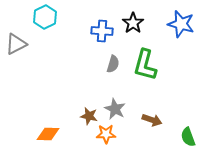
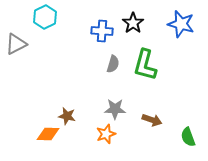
gray star: rotated 25 degrees counterclockwise
brown star: moved 22 px left
orange star: rotated 18 degrees counterclockwise
